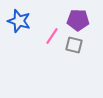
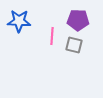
blue star: rotated 15 degrees counterclockwise
pink line: rotated 30 degrees counterclockwise
